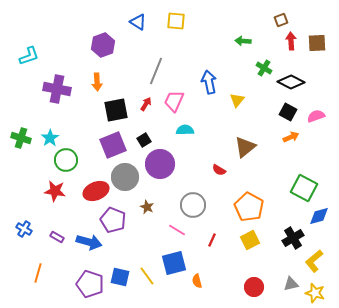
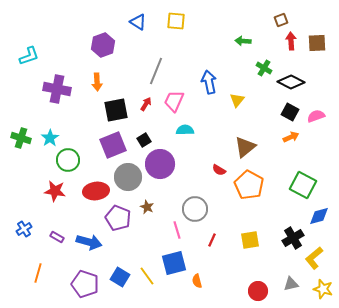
black square at (288, 112): moved 2 px right
green circle at (66, 160): moved 2 px right
gray circle at (125, 177): moved 3 px right
green square at (304, 188): moved 1 px left, 3 px up
red ellipse at (96, 191): rotated 15 degrees clockwise
gray circle at (193, 205): moved 2 px right, 4 px down
orange pentagon at (249, 207): moved 22 px up
purple pentagon at (113, 220): moved 5 px right, 2 px up
blue cross at (24, 229): rotated 28 degrees clockwise
pink line at (177, 230): rotated 42 degrees clockwise
yellow square at (250, 240): rotated 18 degrees clockwise
yellow L-shape at (314, 261): moved 3 px up
blue square at (120, 277): rotated 18 degrees clockwise
purple pentagon at (90, 284): moved 5 px left
red circle at (254, 287): moved 4 px right, 4 px down
yellow star at (315, 293): moved 8 px right, 4 px up
